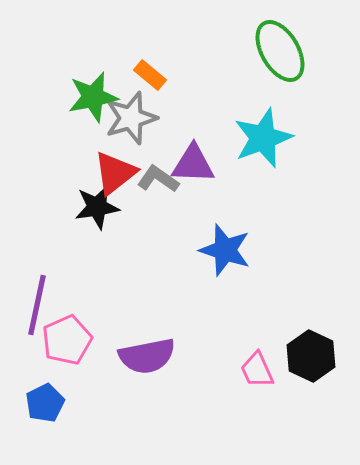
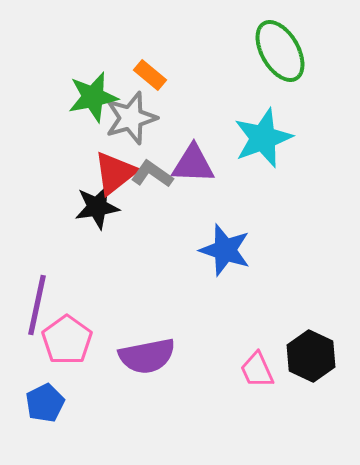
gray L-shape: moved 6 px left, 5 px up
pink pentagon: rotated 12 degrees counterclockwise
